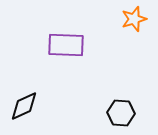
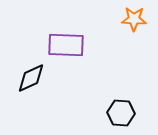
orange star: rotated 20 degrees clockwise
black diamond: moved 7 px right, 28 px up
